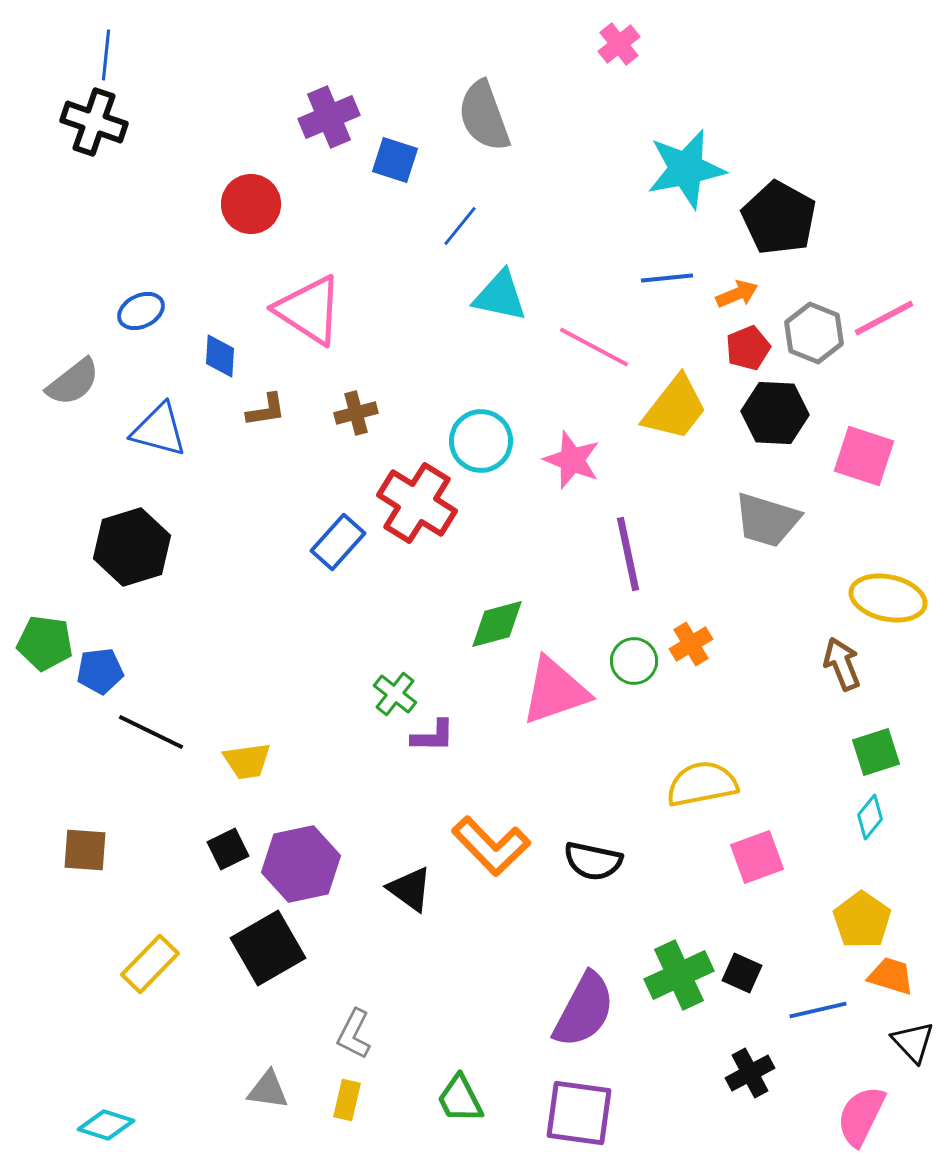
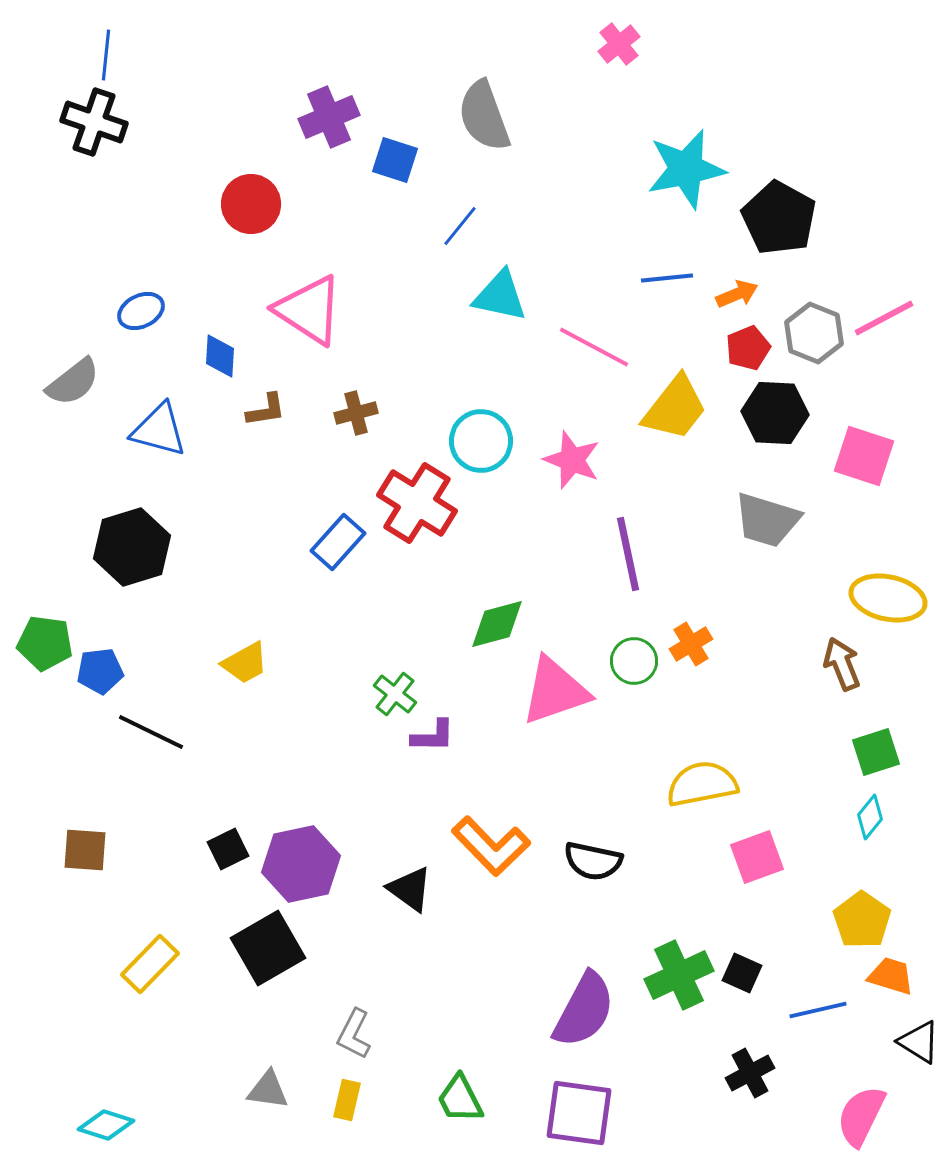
yellow trapezoid at (247, 761): moved 2 px left, 98 px up; rotated 21 degrees counterclockwise
black triangle at (913, 1042): moved 6 px right; rotated 15 degrees counterclockwise
